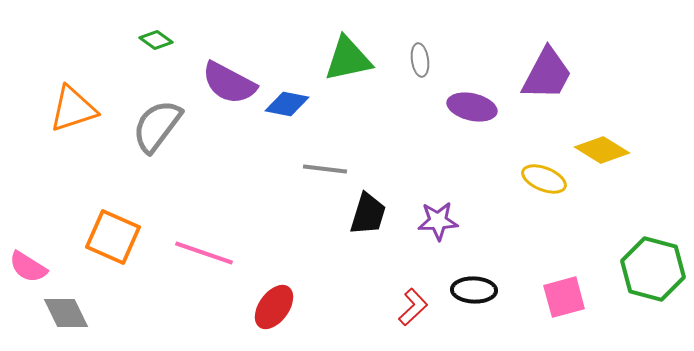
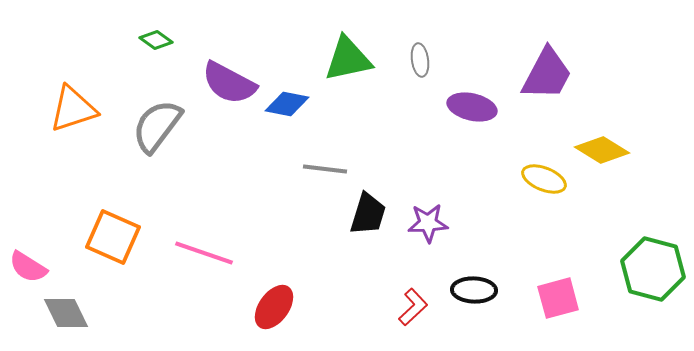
purple star: moved 10 px left, 2 px down
pink square: moved 6 px left, 1 px down
